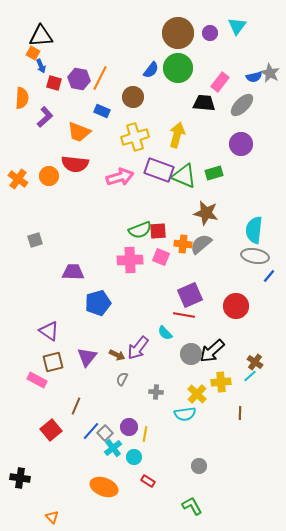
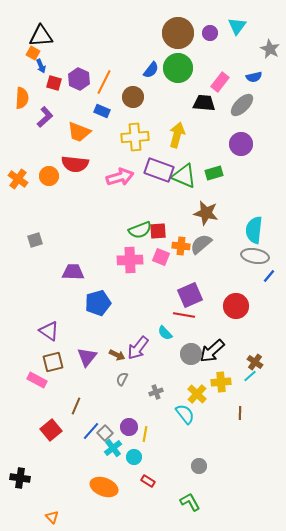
gray star at (270, 73): moved 24 px up
orange line at (100, 78): moved 4 px right, 4 px down
purple hexagon at (79, 79): rotated 15 degrees clockwise
yellow cross at (135, 137): rotated 12 degrees clockwise
orange cross at (183, 244): moved 2 px left, 2 px down
gray cross at (156, 392): rotated 24 degrees counterclockwise
cyan semicircle at (185, 414): rotated 120 degrees counterclockwise
green L-shape at (192, 506): moved 2 px left, 4 px up
